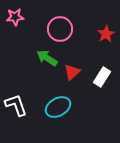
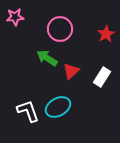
red triangle: moved 1 px left, 1 px up
white L-shape: moved 12 px right, 6 px down
